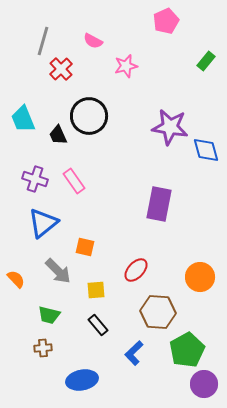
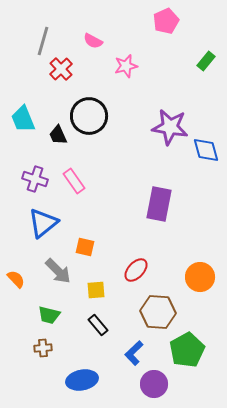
purple circle: moved 50 px left
